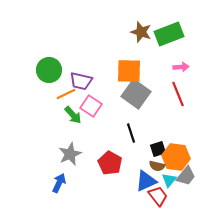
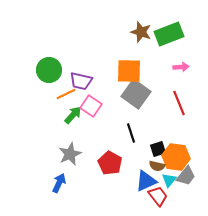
red line: moved 1 px right, 9 px down
green arrow: rotated 96 degrees counterclockwise
